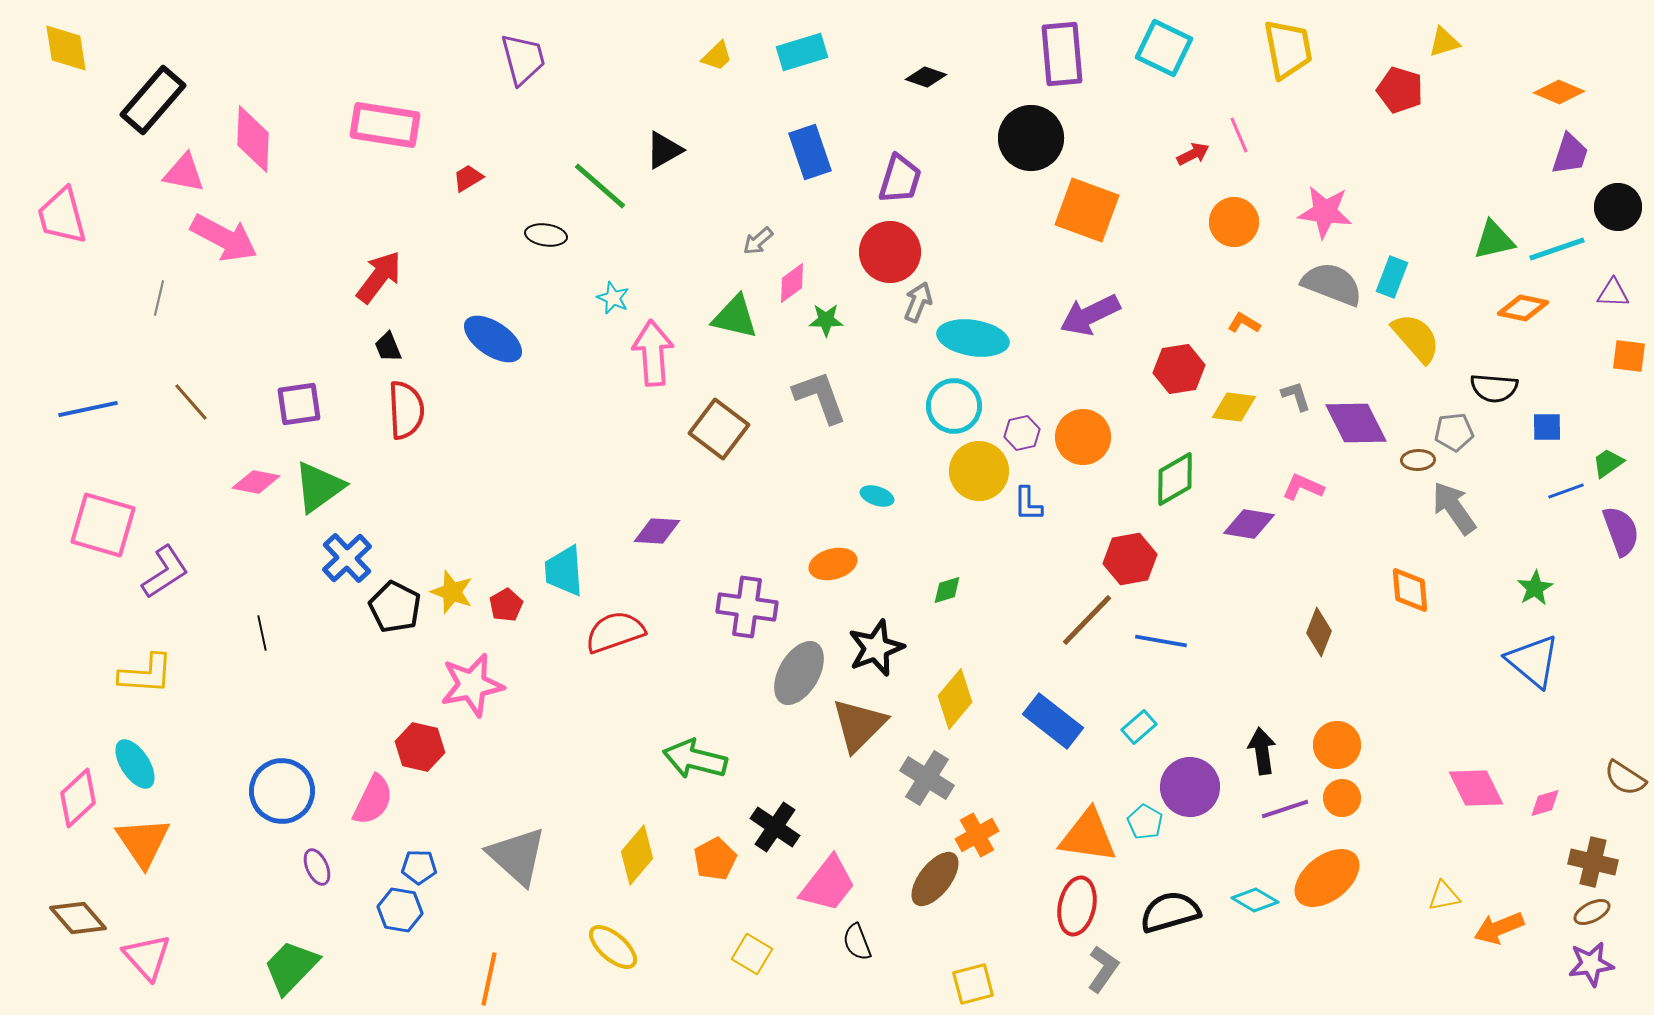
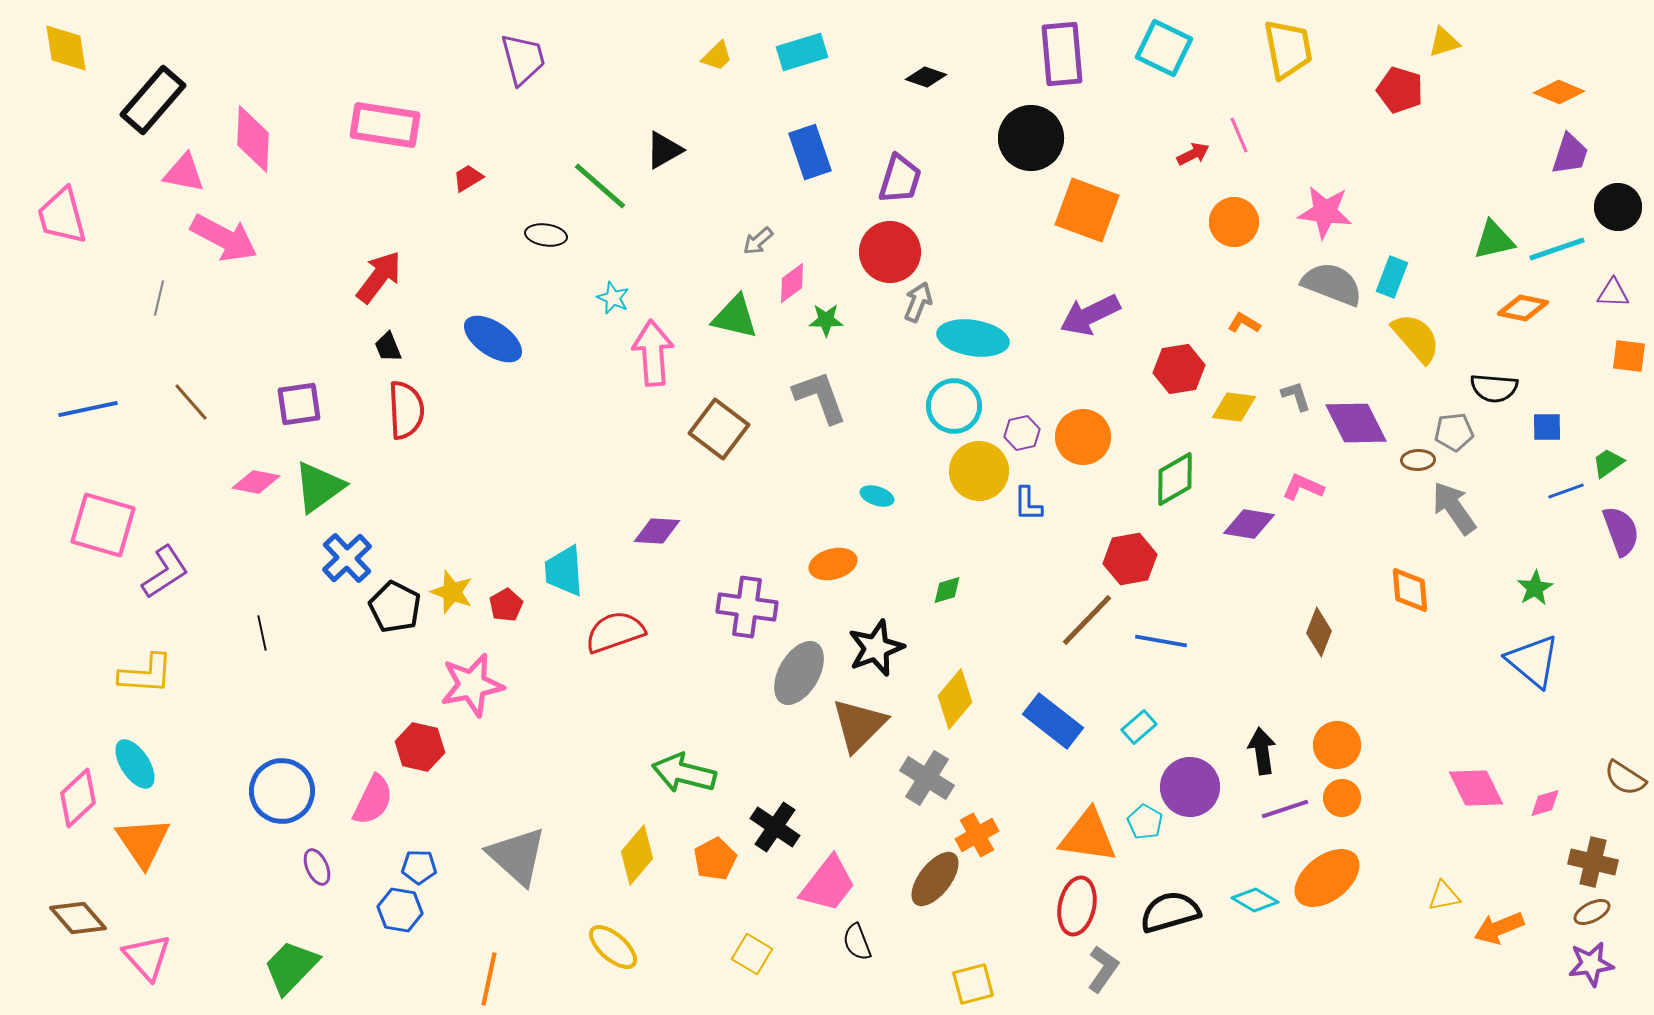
green arrow at (695, 759): moved 11 px left, 14 px down
